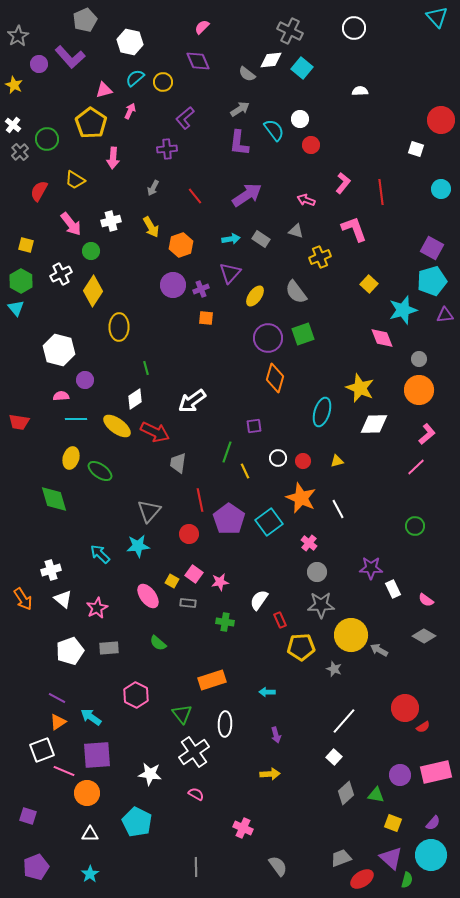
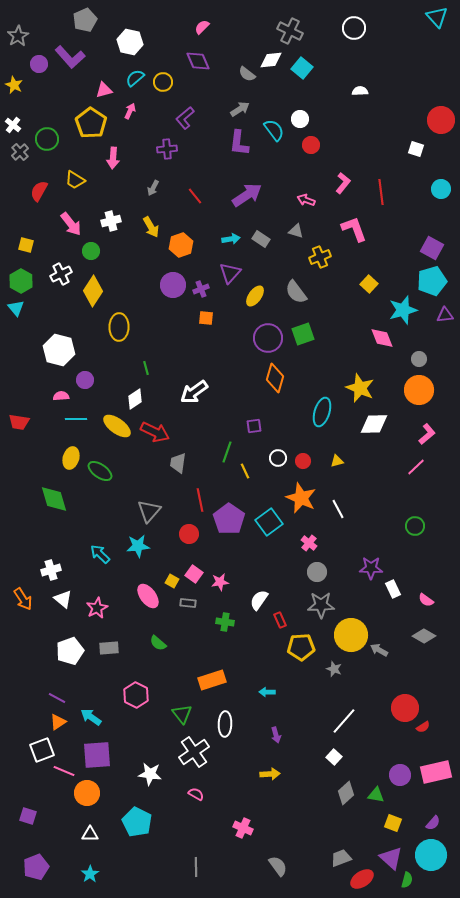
white arrow at (192, 401): moved 2 px right, 9 px up
